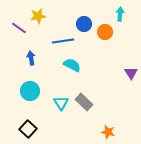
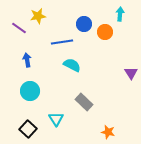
blue line: moved 1 px left, 1 px down
blue arrow: moved 4 px left, 2 px down
cyan triangle: moved 5 px left, 16 px down
